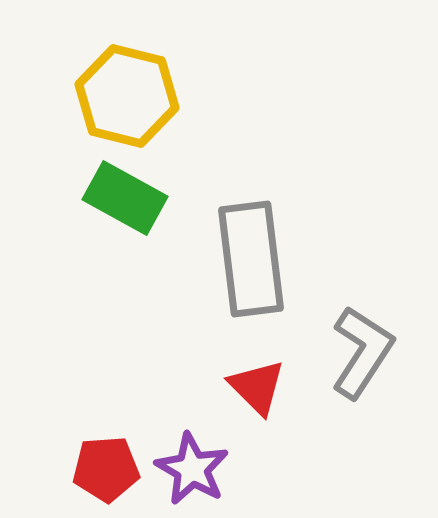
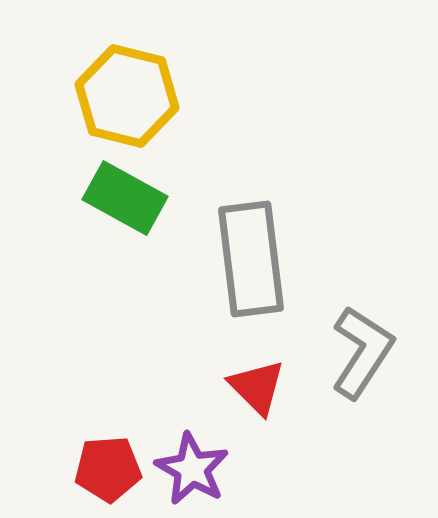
red pentagon: moved 2 px right
